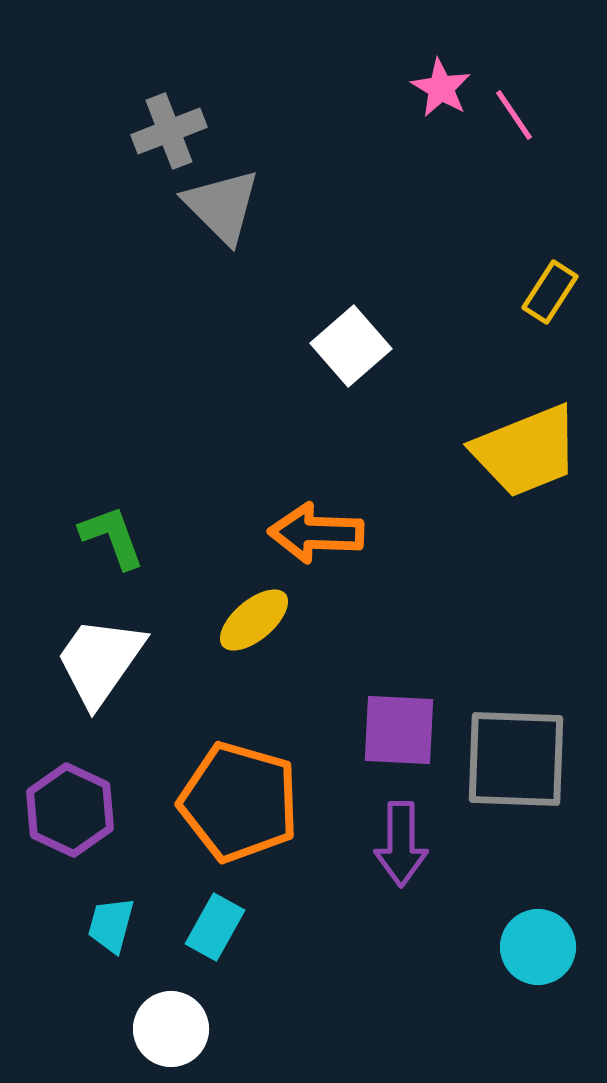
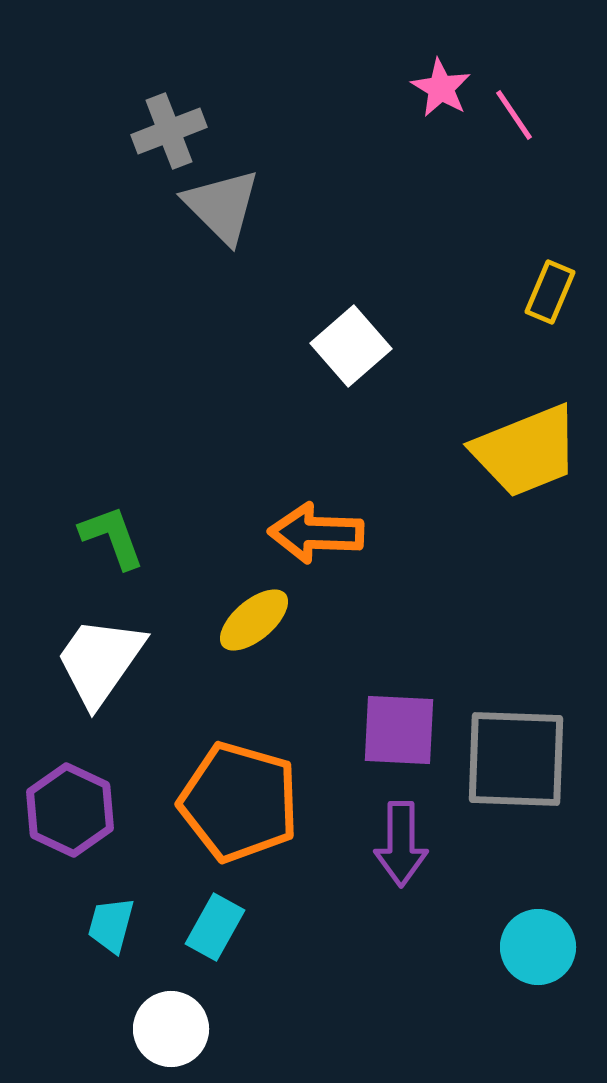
yellow rectangle: rotated 10 degrees counterclockwise
